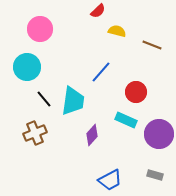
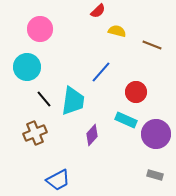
purple circle: moved 3 px left
blue trapezoid: moved 52 px left
